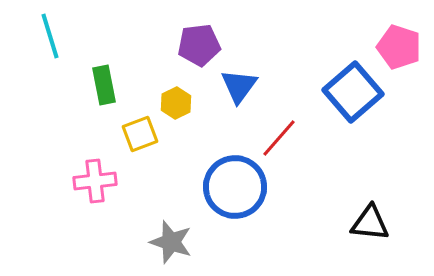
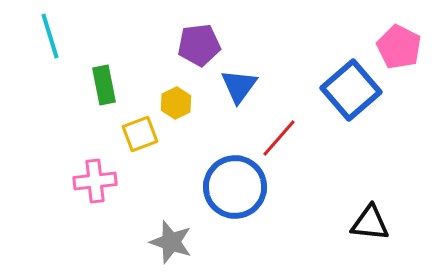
pink pentagon: rotated 9 degrees clockwise
blue square: moved 2 px left, 2 px up
